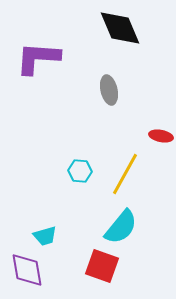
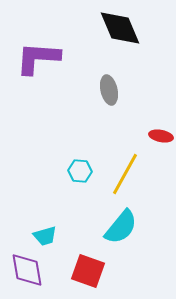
red square: moved 14 px left, 5 px down
